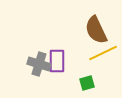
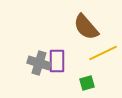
brown semicircle: moved 10 px left, 3 px up; rotated 16 degrees counterclockwise
gray cross: moved 1 px up
